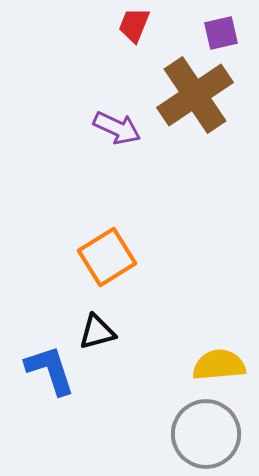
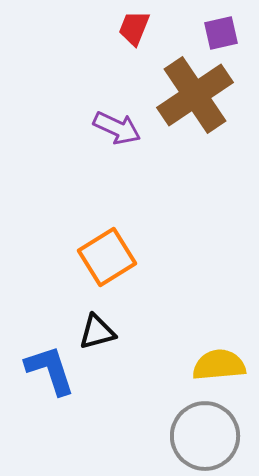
red trapezoid: moved 3 px down
gray circle: moved 1 px left, 2 px down
